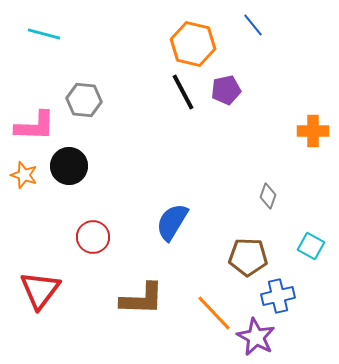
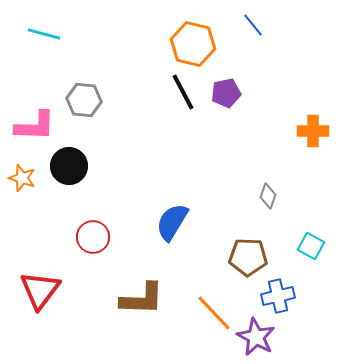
purple pentagon: moved 3 px down
orange star: moved 2 px left, 3 px down
